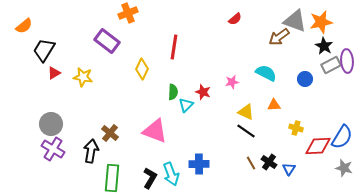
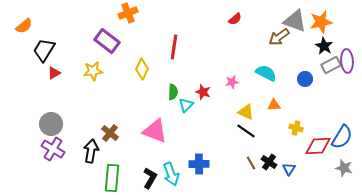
yellow star: moved 10 px right, 6 px up; rotated 18 degrees counterclockwise
